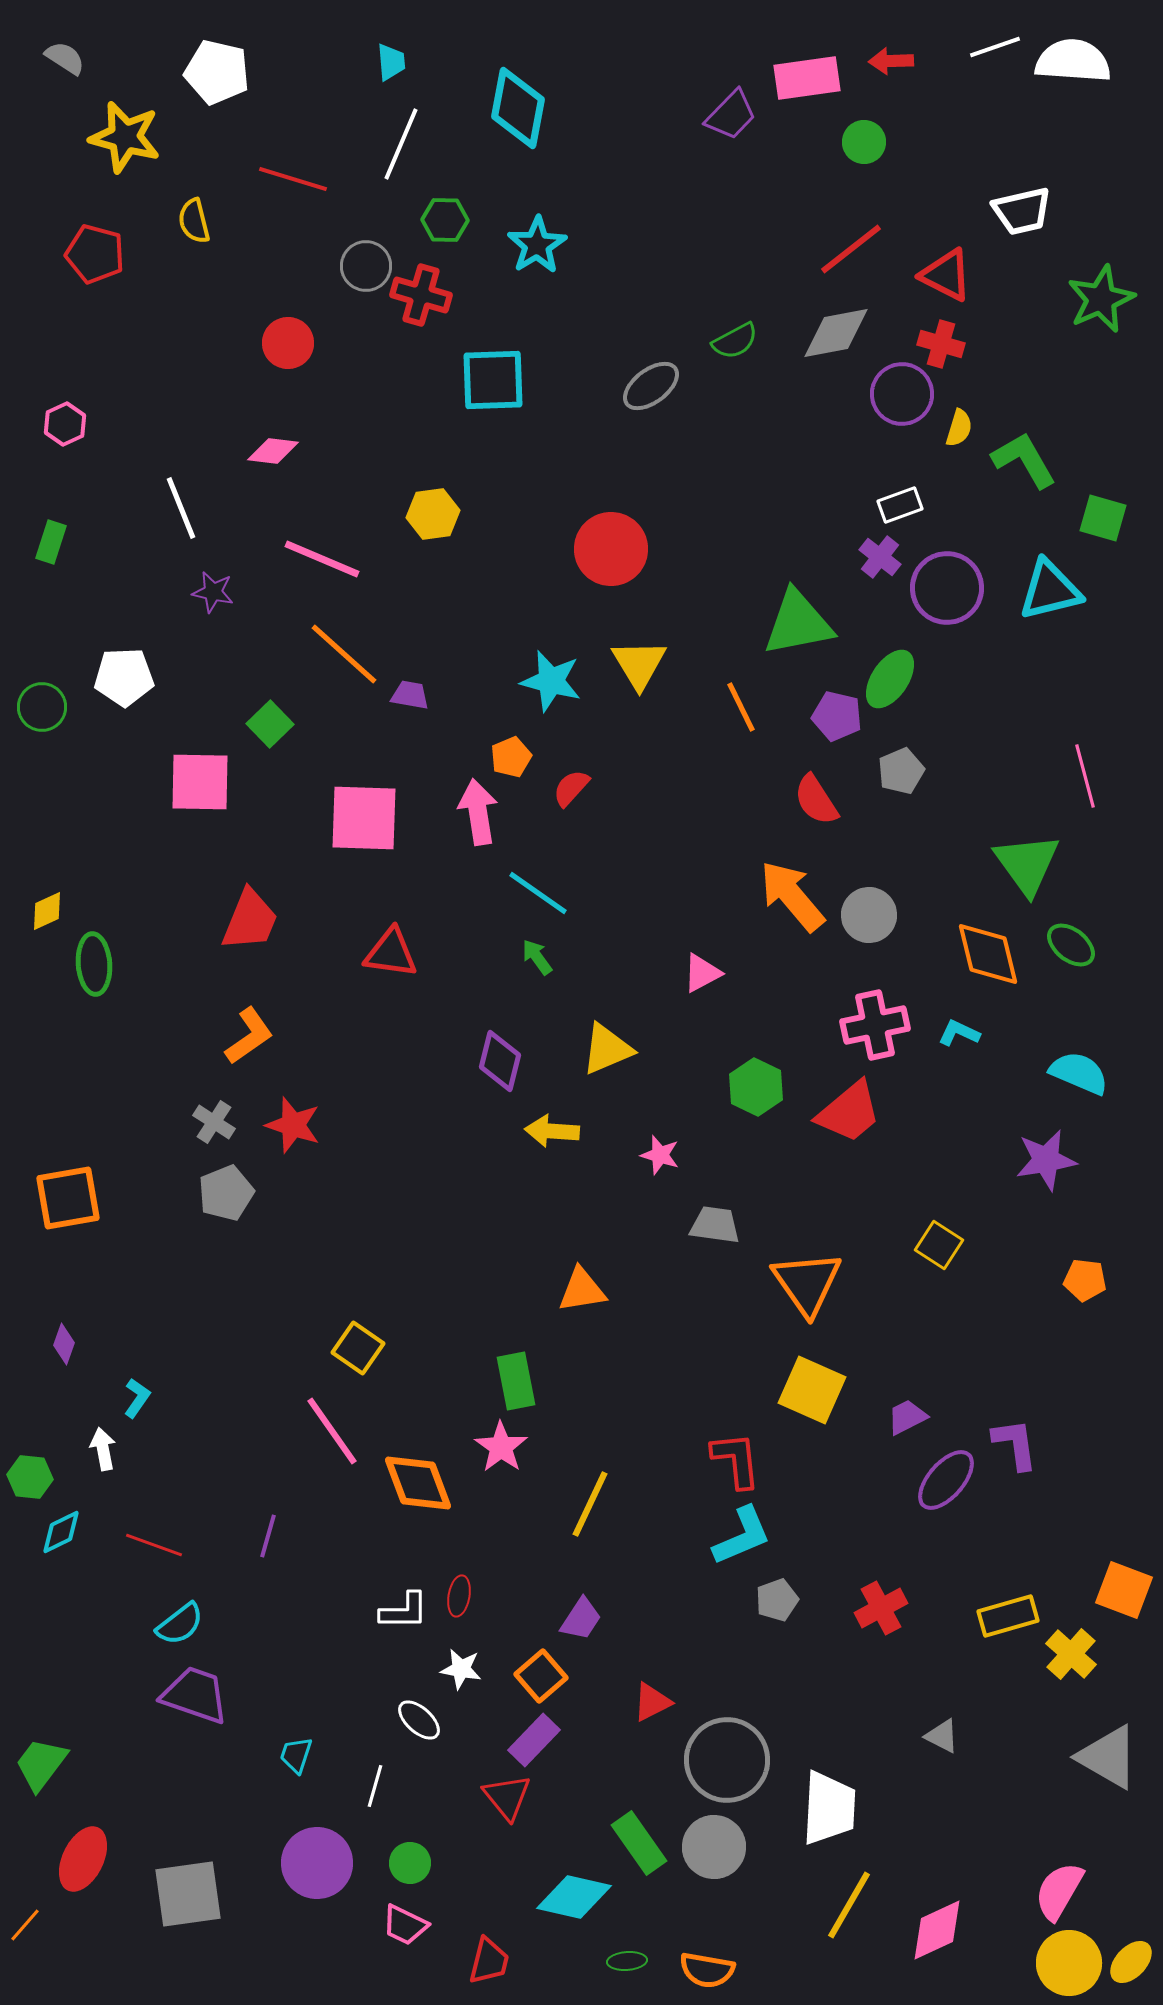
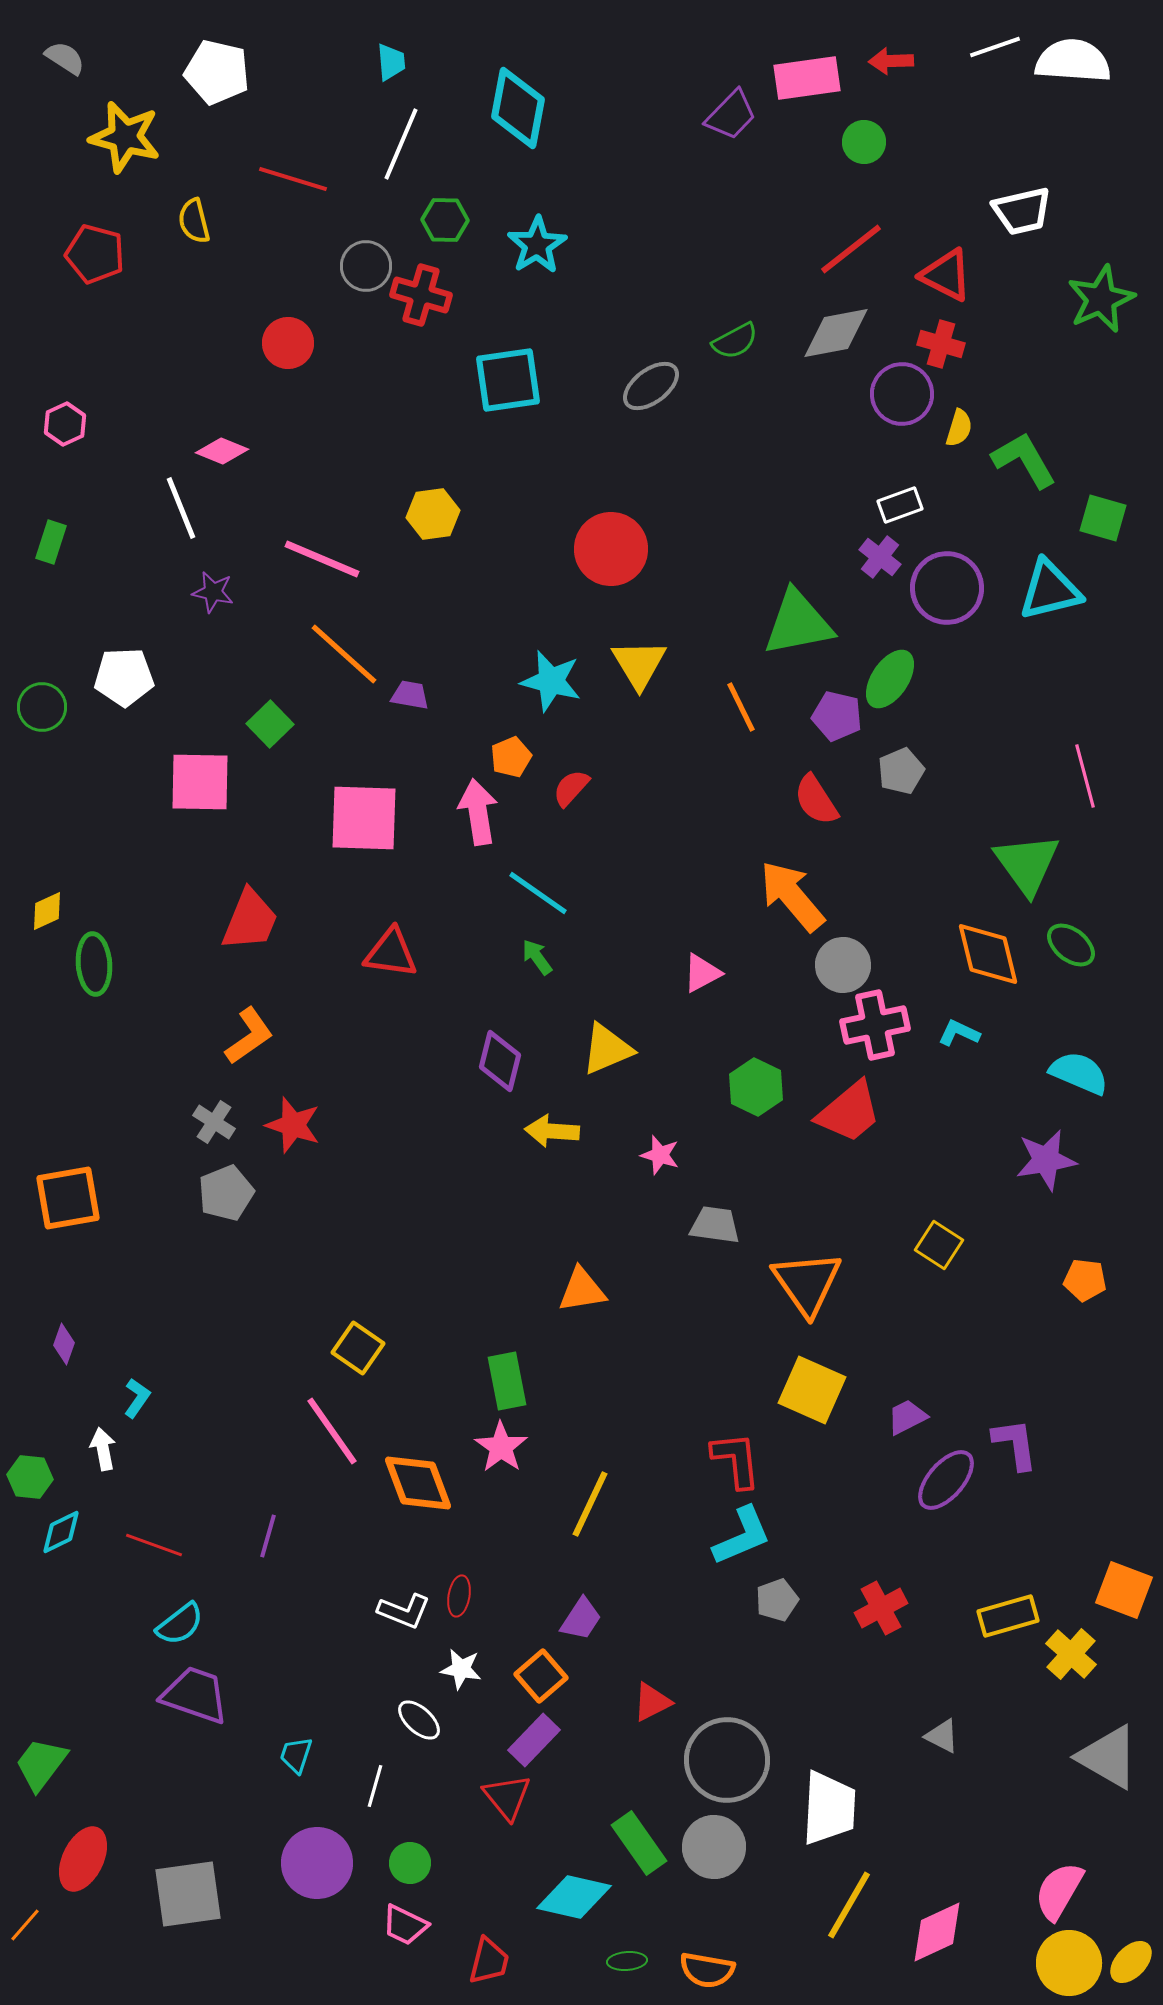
cyan square at (493, 380): moved 15 px right; rotated 6 degrees counterclockwise
pink diamond at (273, 451): moved 51 px left; rotated 15 degrees clockwise
gray circle at (869, 915): moved 26 px left, 50 px down
green rectangle at (516, 1381): moved 9 px left
white L-shape at (404, 1611): rotated 22 degrees clockwise
pink diamond at (937, 1930): moved 2 px down
